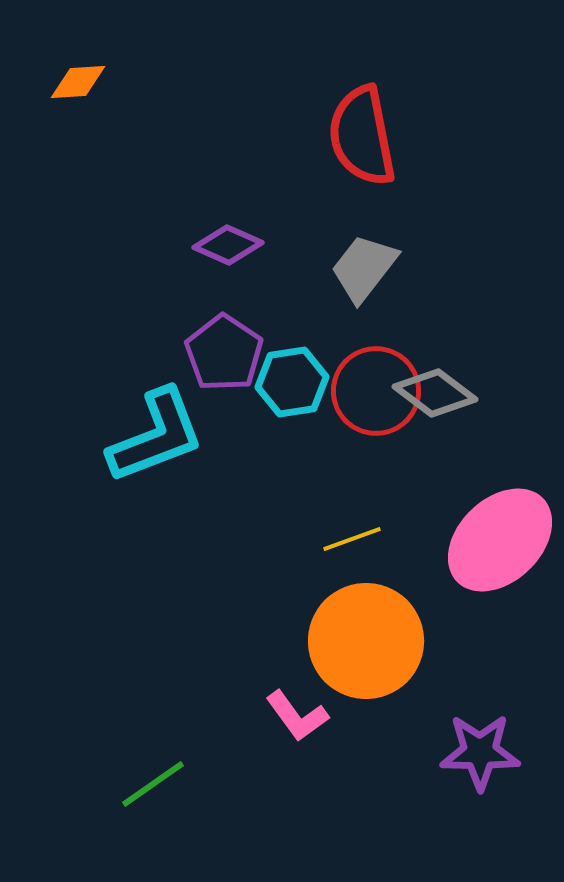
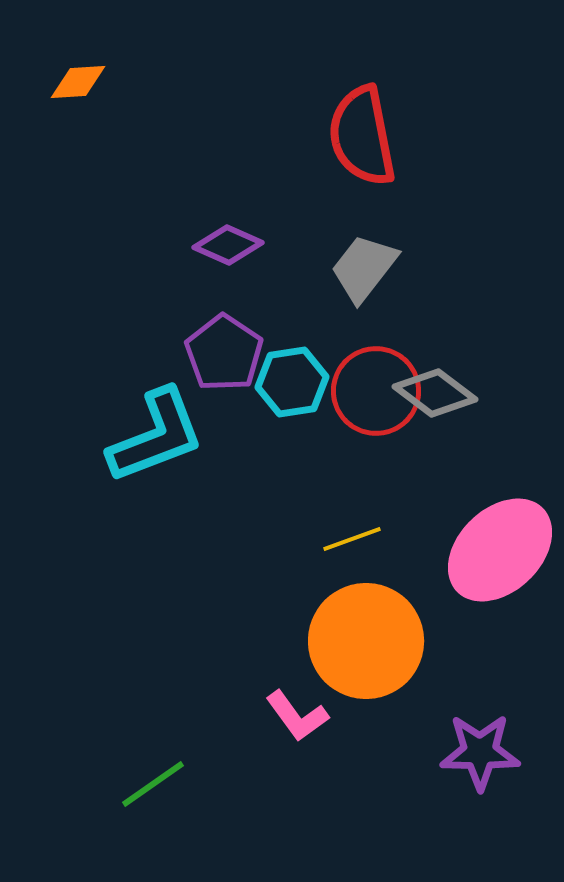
pink ellipse: moved 10 px down
